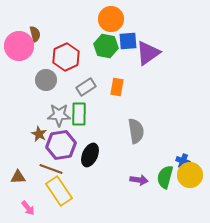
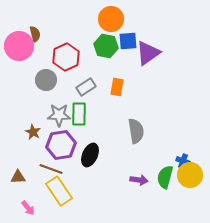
brown star: moved 6 px left, 2 px up
